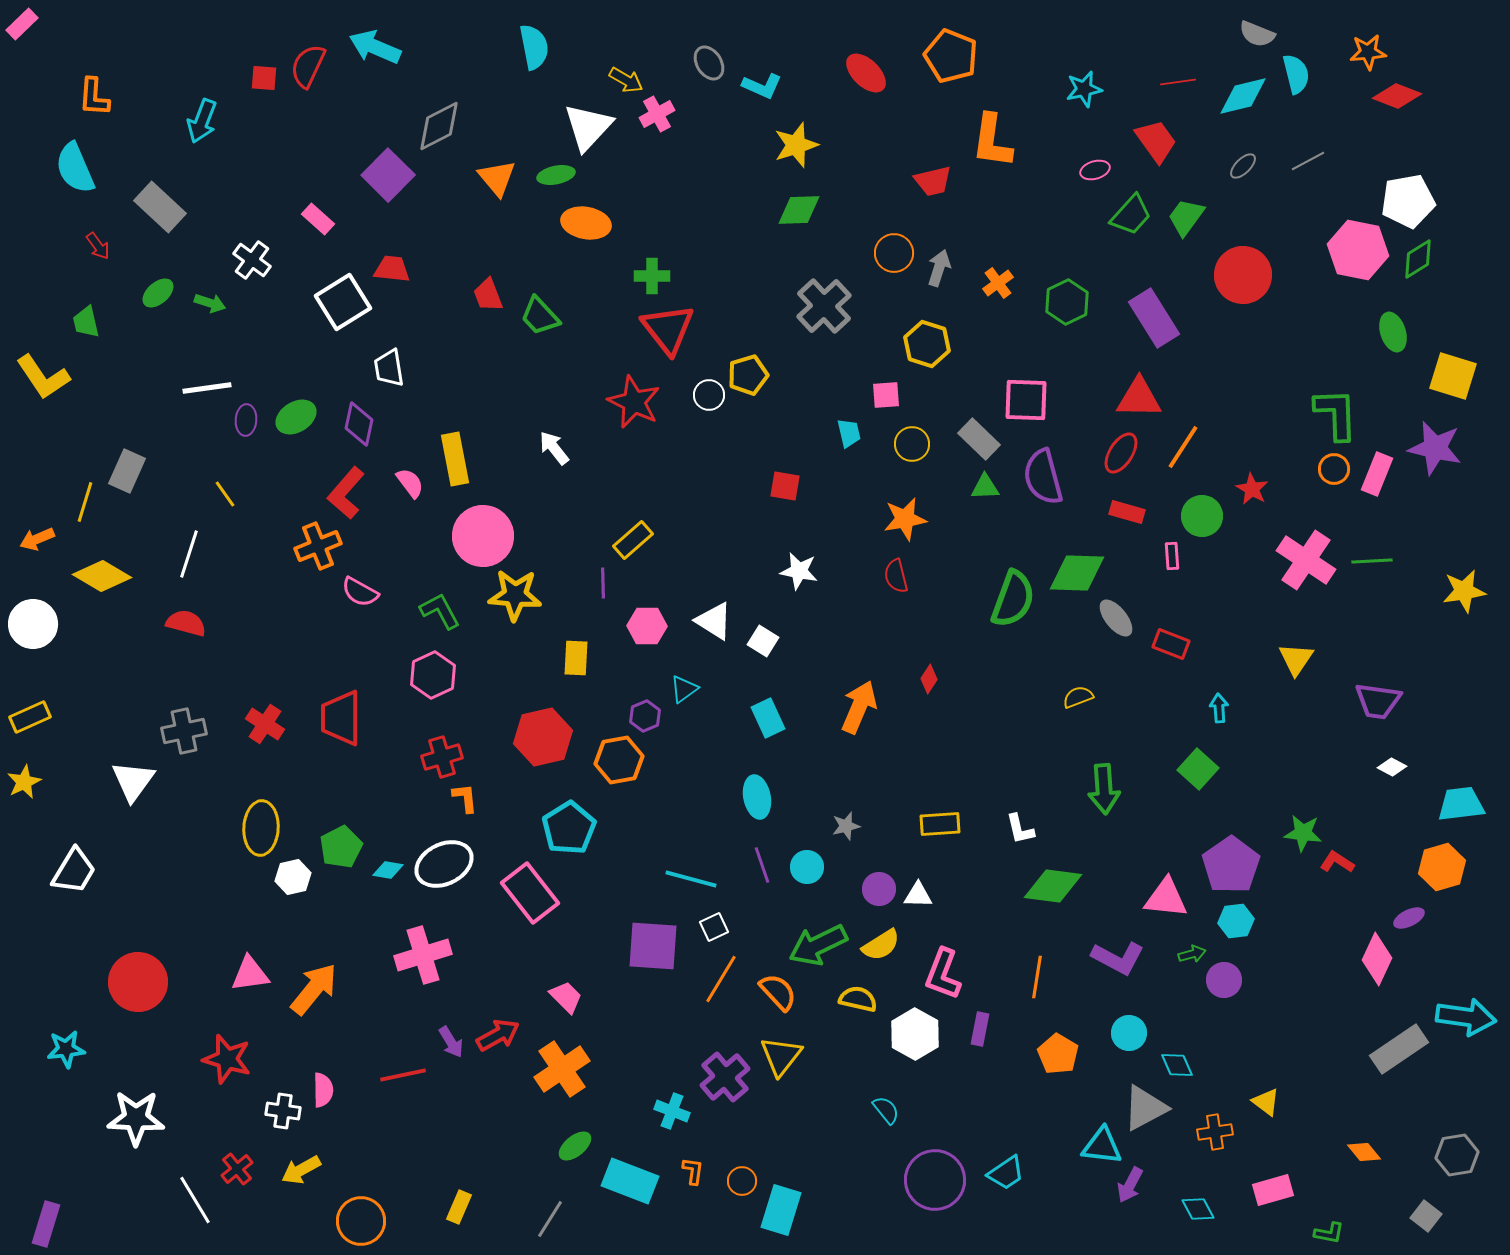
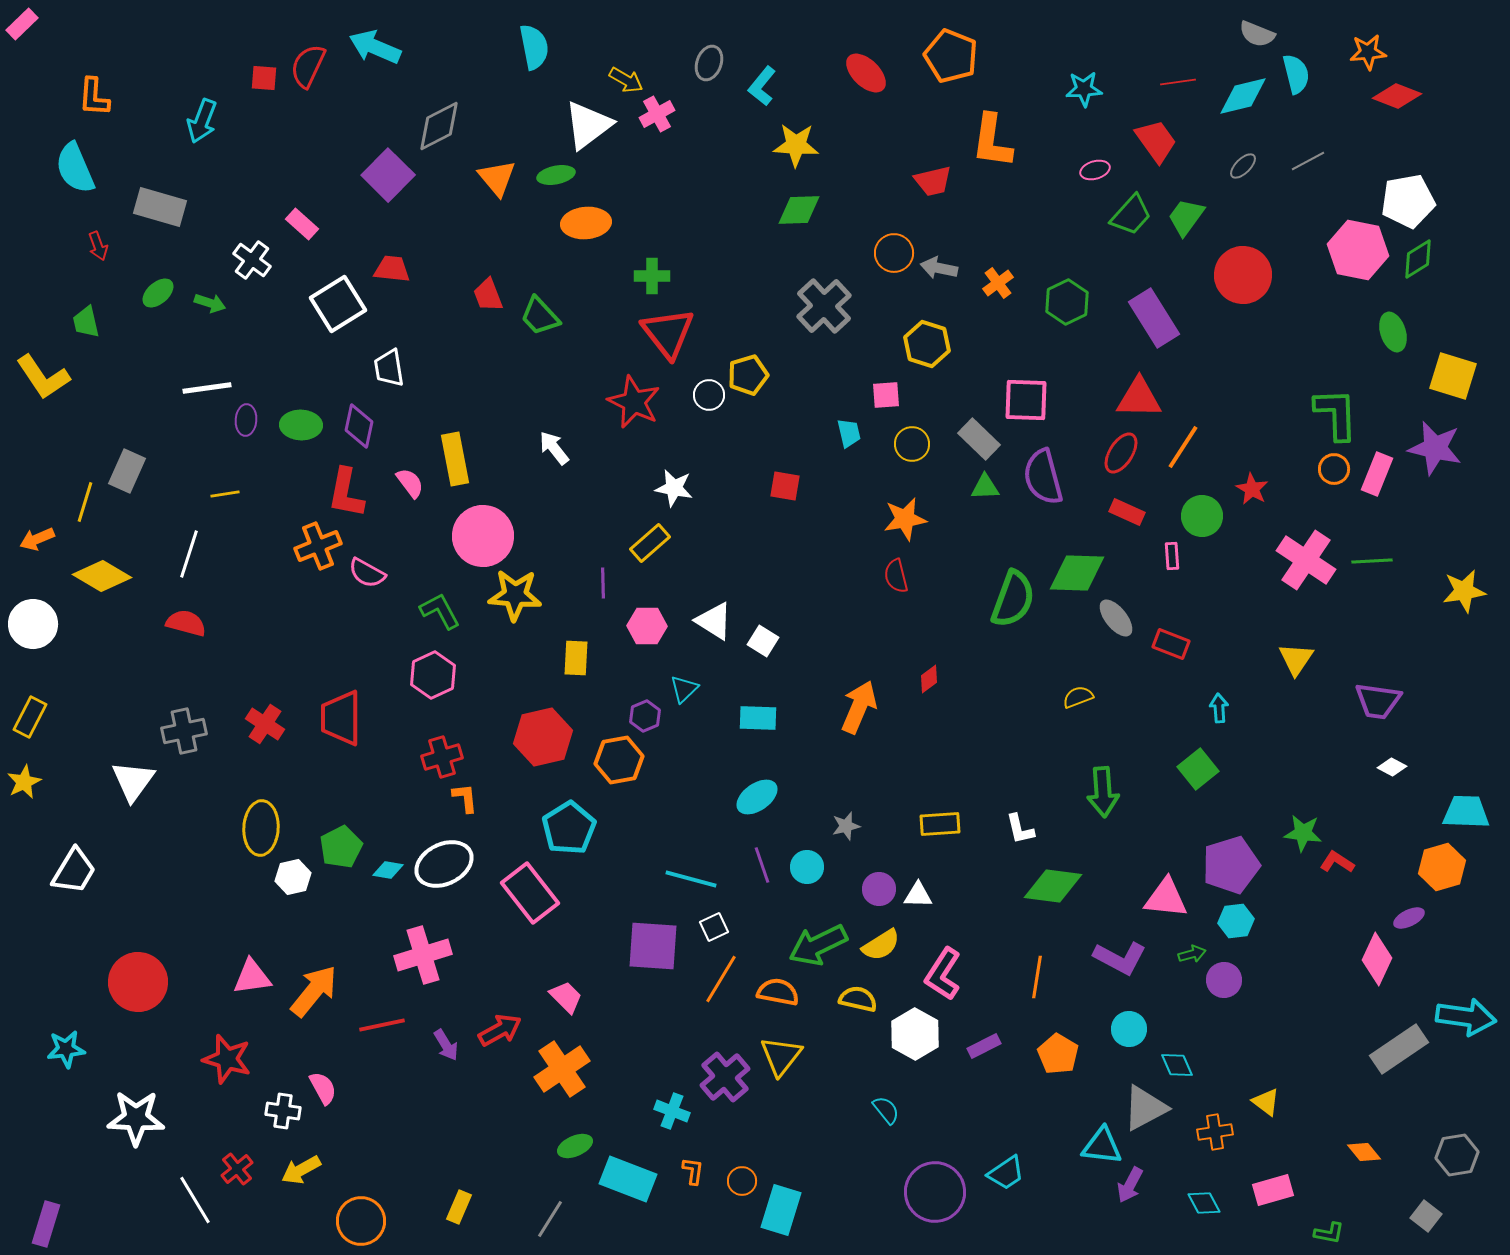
gray ellipse at (709, 63): rotated 52 degrees clockwise
cyan L-shape at (762, 86): rotated 105 degrees clockwise
cyan star at (1084, 89): rotated 9 degrees clockwise
white triangle at (588, 127): moved 2 px up; rotated 10 degrees clockwise
yellow star at (796, 145): rotated 21 degrees clockwise
gray rectangle at (160, 207): rotated 27 degrees counterclockwise
pink rectangle at (318, 219): moved 16 px left, 5 px down
orange ellipse at (586, 223): rotated 15 degrees counterclockwise
red arrow at (98, 246): rotated 16 degrees clockwise
gray arrow at (939, 268): rotated 96 degrees counterclockwise
white square at (343, 302): moved 5 px left, 2 px down
red triangle at (668, 329): moved 4 px down
green ellipse at (296, 417): moved 5 px right, 8 px down; rotated 33 degrees clockwise
purple diamond at (359, 424): moved 2 px down
red L-shape at (346, 493): rotated 30 degrees counterclockwise
yellow line at (225, 494): rotated 64 degrees counterclockwise
red rectangle at (1127, 512): rotated 8 degrees clockwise
yellow rectangle at (633, 540): moved 17 px right, 3 px down
white star at (799, 571): moved 125 px left, 83 px up
pink semicircle at (360, 592): moved 7 px right, 19 px up
red diamond at (929, 679): rotated 20 degrees clockwise
cyan triangle at (684, 689): rotated 8 degrees counterclockwise
yellow rectangle at (30, 717): rotated 39 degrees counterclockwise
cyan rectangle at (768, 718): moved 10 px left; rotated 63 degrees counterclockwise
green square at (1198, 769): rotated 9 degrees clockwise
green arrow at (1104, 789): moved 1 px left, 3 px down
cyan ellipse at (757, 797): rotated 66 degrees clockwise
cyan trapezoid at (1461, 804): moved 5 px right, 8 px down; rotated 9 degrees clockwise
purple pentagon at (1231, 865): rotated 18 degrees clockwise
purple L-shape at (1118, 958): moved 2 px right
pink triangle at (250, 974): moved 2 px right, 3 px down
pink L-shape at (943, 974): rotated 12 degrees clockwise
orange arrow at (314, 989): moved 2 px down
orange semicircle at (778, 992): rotated 36 degrees counterclockwise
purple rectangle at (980, 1029): moved 4 px right, 17 px down; rotated 52 degrees clockwise
cyan circle at (1129, 1033): moved 4 px up
red arrow at (498, 1035): moved 2 px right, 5 px up
purple arrow at (451, 1042): moved 5 px left, 3 px down
red line at (403, 1075): moved 21 px left, 50 px up
pink semicircle at (323, 1090): moved 2 px up; rotated 28 degrees counterclockwise
green ellipse at (575, 1146): rotated 16 degrees clockwise
purple circle at (935, 1180): moved 12 px down
cyan rectangle at (630, 1181): moved 2 px left, 2 px up
cyan diamond at (1198, 1209): moved 6 px right, 6 px up
